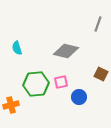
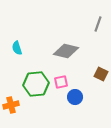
blue circle: moved 4 px left
